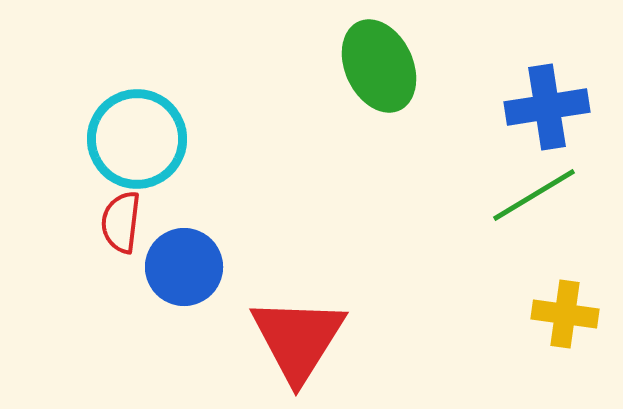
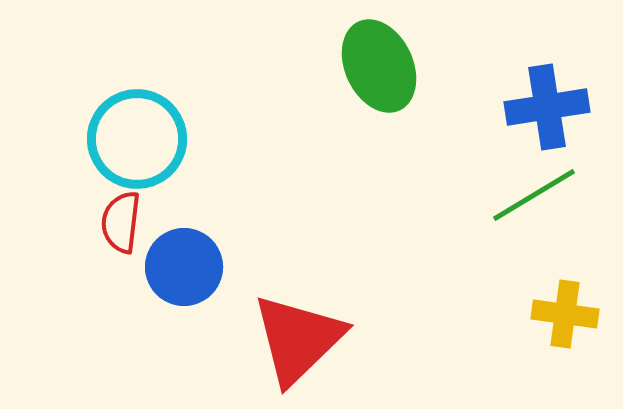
red triangle: rotated 14 degrees clockwise
